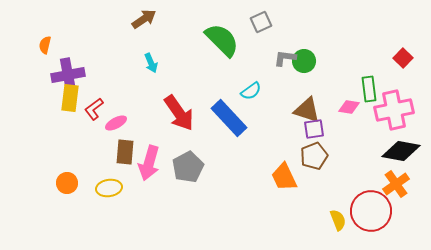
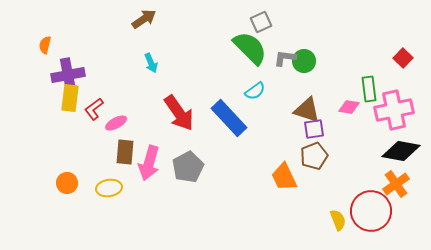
green semicircle: moved 28 px right, 8 px down
cyan semicircle: moved 4 px right
